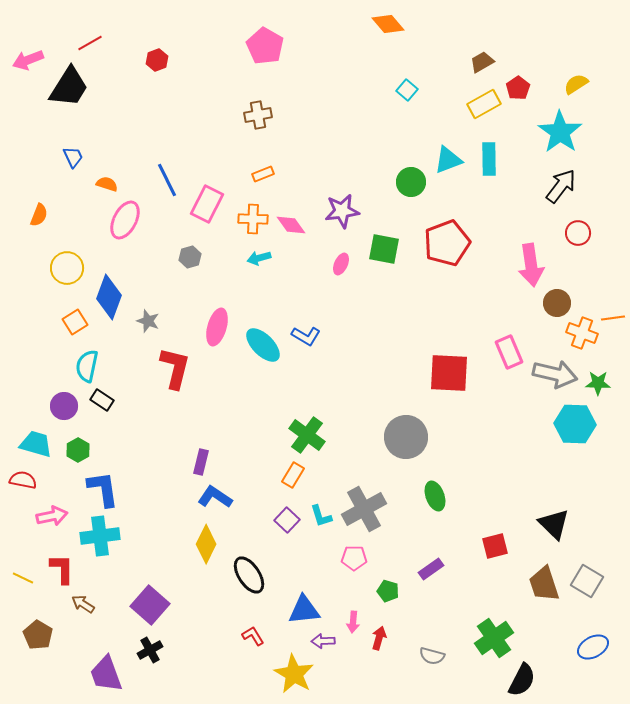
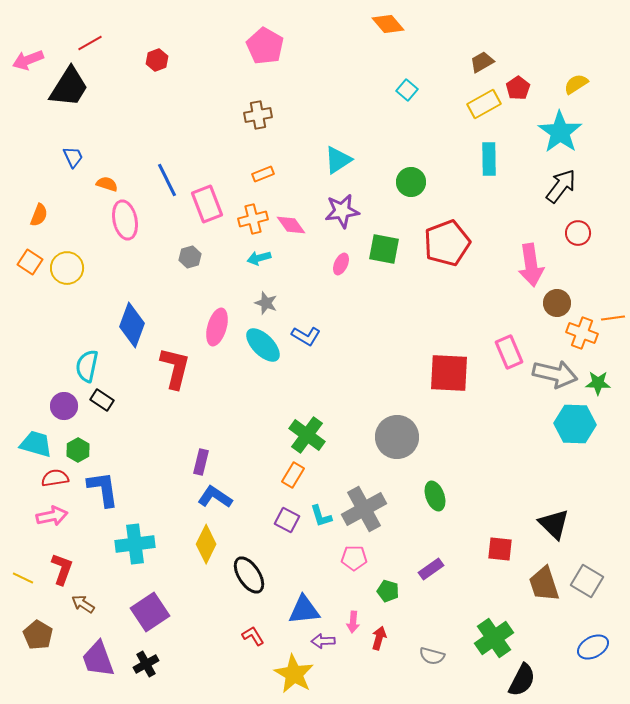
cyan triangle at (448, 160): moved 110 px left; rotated 12 degrees counterclockwise
pink rectangle at (207, 204): rotated 48 degrees counterclockwise
orange cross at (253, 219): rotated 16 degrees counterclockwise
pink ellipse at (125, 220): rotated 39 degrees counterclockwise
blue diamond at (109, 297): moved 23 px right, 28 px down
gray star at (148, 321): moved 118 px right, 18 px up
orange square at (75, 322): moved 45 px left, 60 px up; rotated 25 degrees counterclockwise
gray circle at (406, 437): moved 9 px left
red semicircle at (23, 480): moved 32 px right, 2 px up; rotated 20 degrees counterclockwise
purple square at (287, 520): rotated 15 degrees counterclockwise
cyan cross at (100, 536): moved 35 px right, 8 px down
red square at (495, 546): moved 5 px right, 3 px down; rotated 20 degrees clockwise
red L-shape at (62, 569): rotated 20 degrees clockwise
purple square at (150, 605): moved 7 px down; rotated 15 degrees clockwise
black cross at (150, 650): moved 4 px left, 14 px down
purple trapezoid at (106, 674): moved 8 px left, 15 px up
